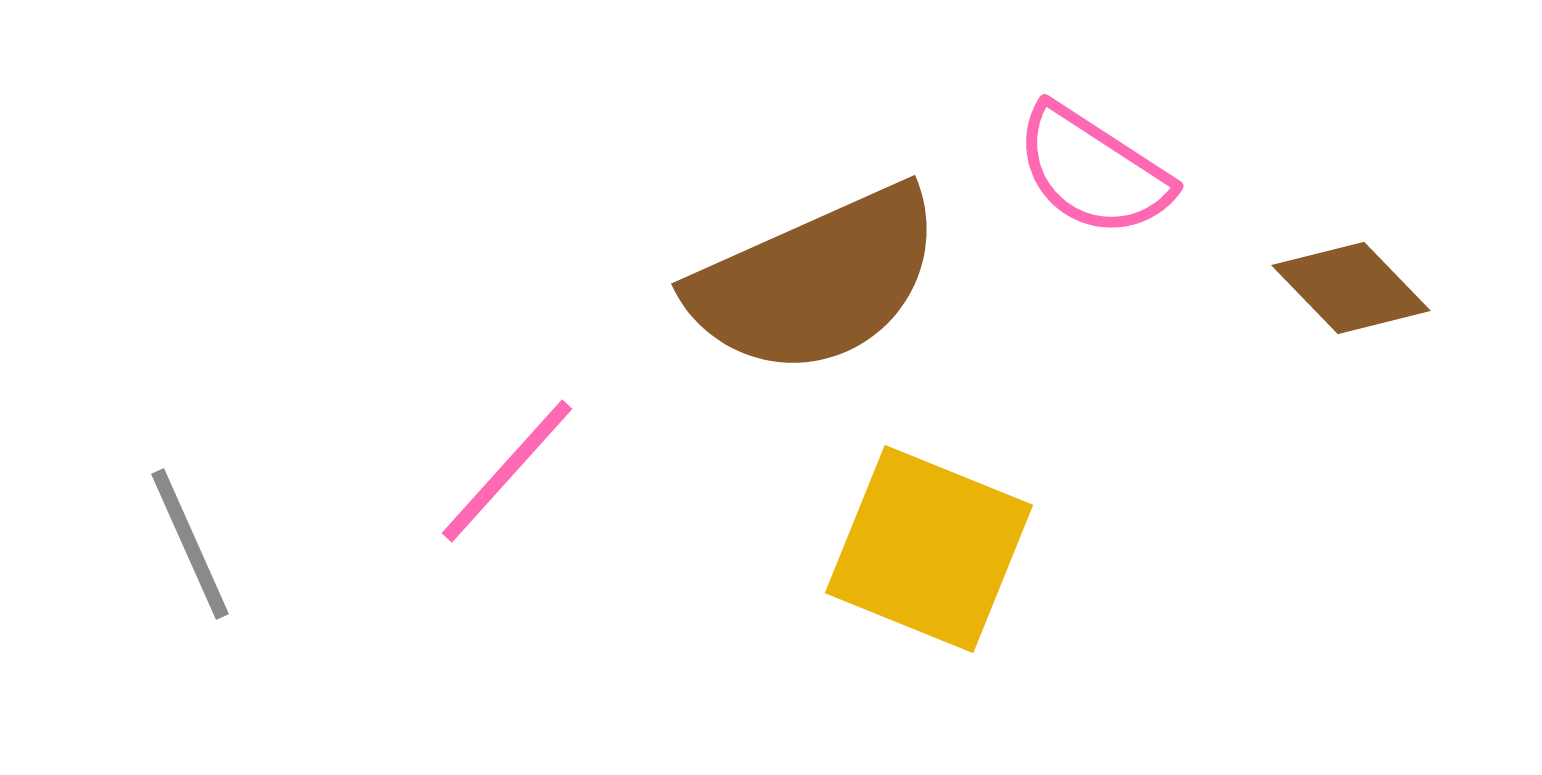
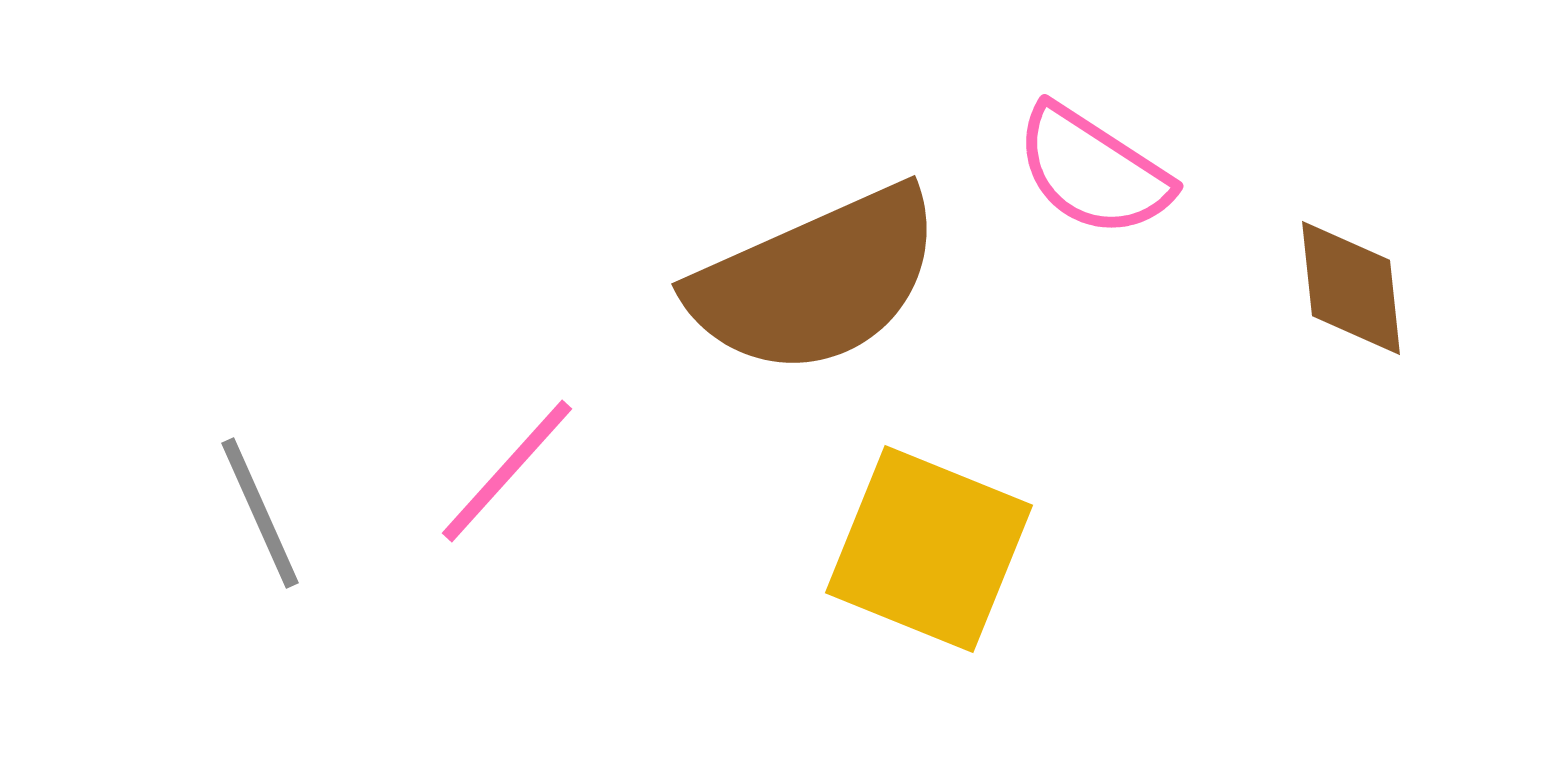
brown diamond: rotated 38 degrees clockwise
gray line: moved 70 px right, 31 px up
